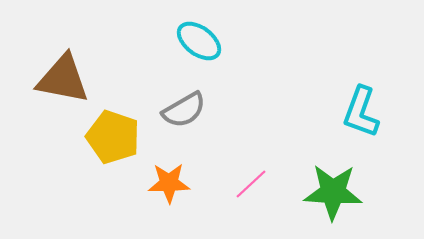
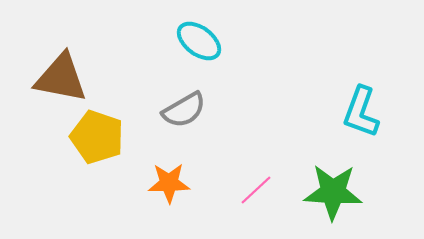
brown triangle: moved 2 px left, 1 px up
yellow pentagon: moved 16 px left
pink line: moved 5 px right, 6 px down
